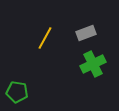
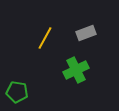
green cross: moved 17 px left, 6 px down
